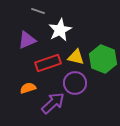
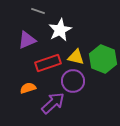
purple circle: moved 2 px left, 2 px up
